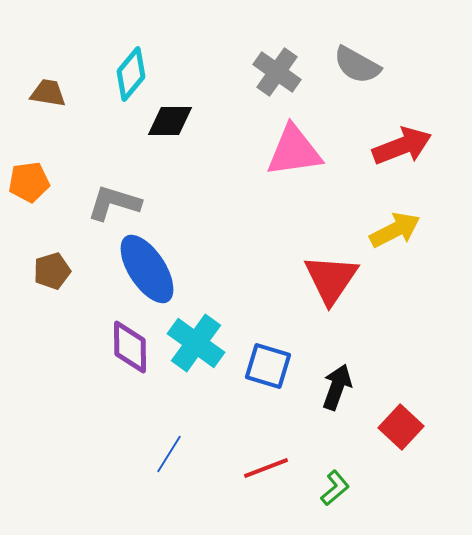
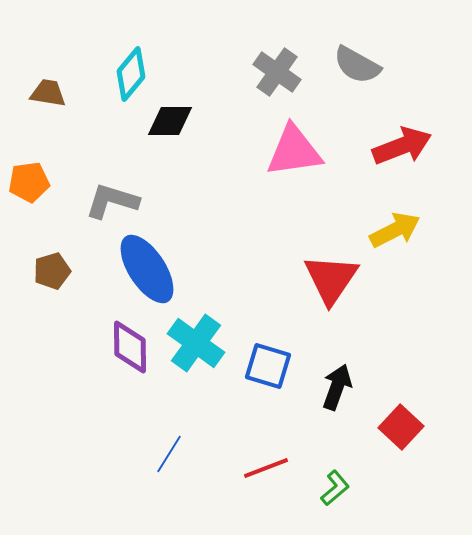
gray L-shape: moved 2 px left, 2 px up
